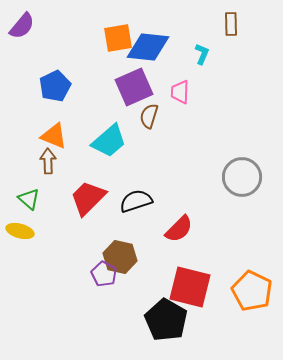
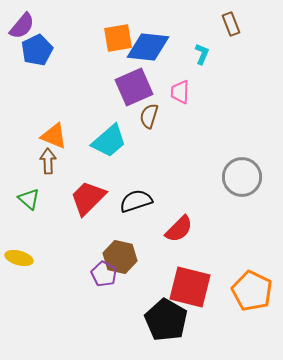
brown rectangle: rotated 20 degrees counterclockwise
blue pentagon: moved 18 px left, 36 px up
yellow ellipse: moved 1 px left, 27 px down
